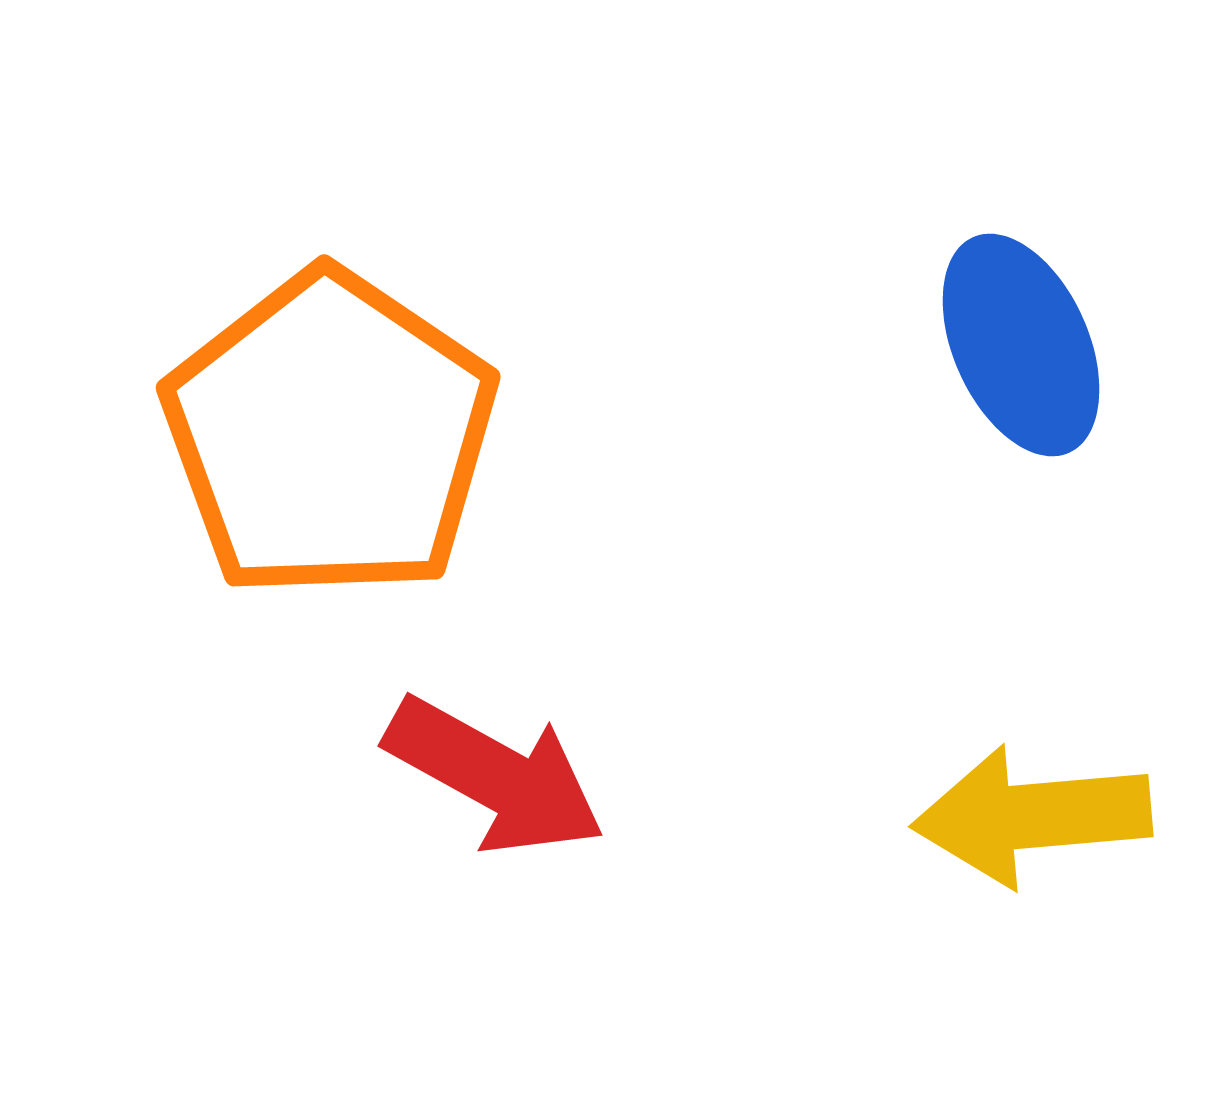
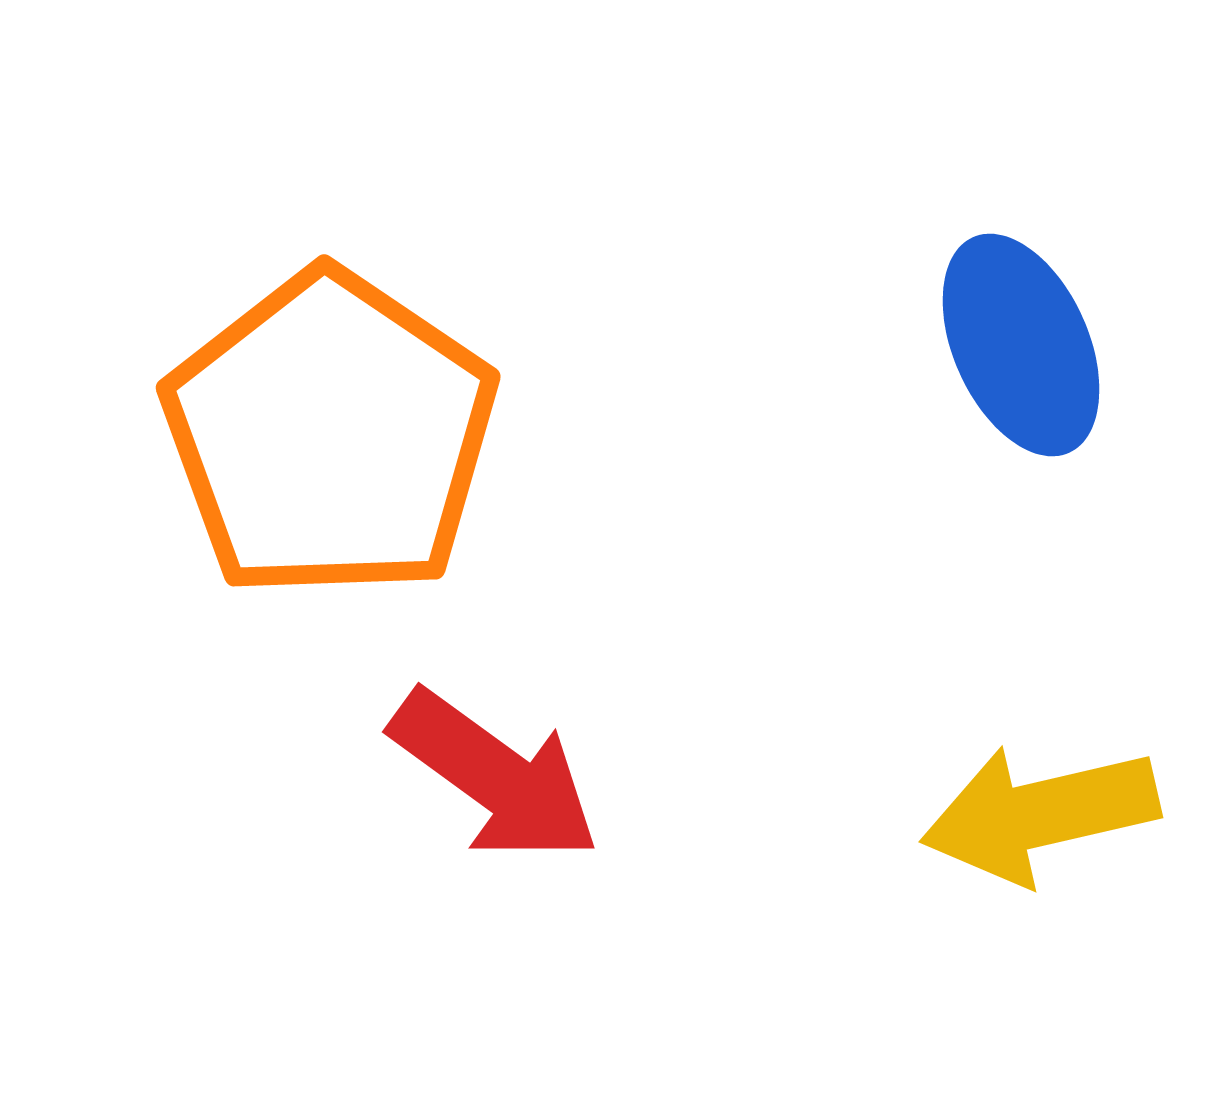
red arrow: rotated 7 degrees clockwise
yellow arrow: moved 8 px right, 2 px up; rotated 8 degrees counterclockwise
